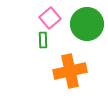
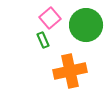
green circle: moved 1 px left, 1 px down
green rectangle: rotated 21 degrees counterclockwise
